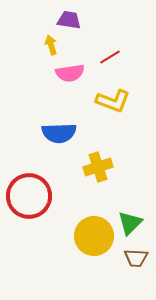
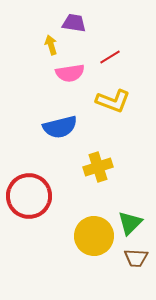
purple trapezoid: moved 5 px right, 3 px down
blue semicircle: moved 1 px right, 6 px up; rotated 12 degrees counterclockwise
